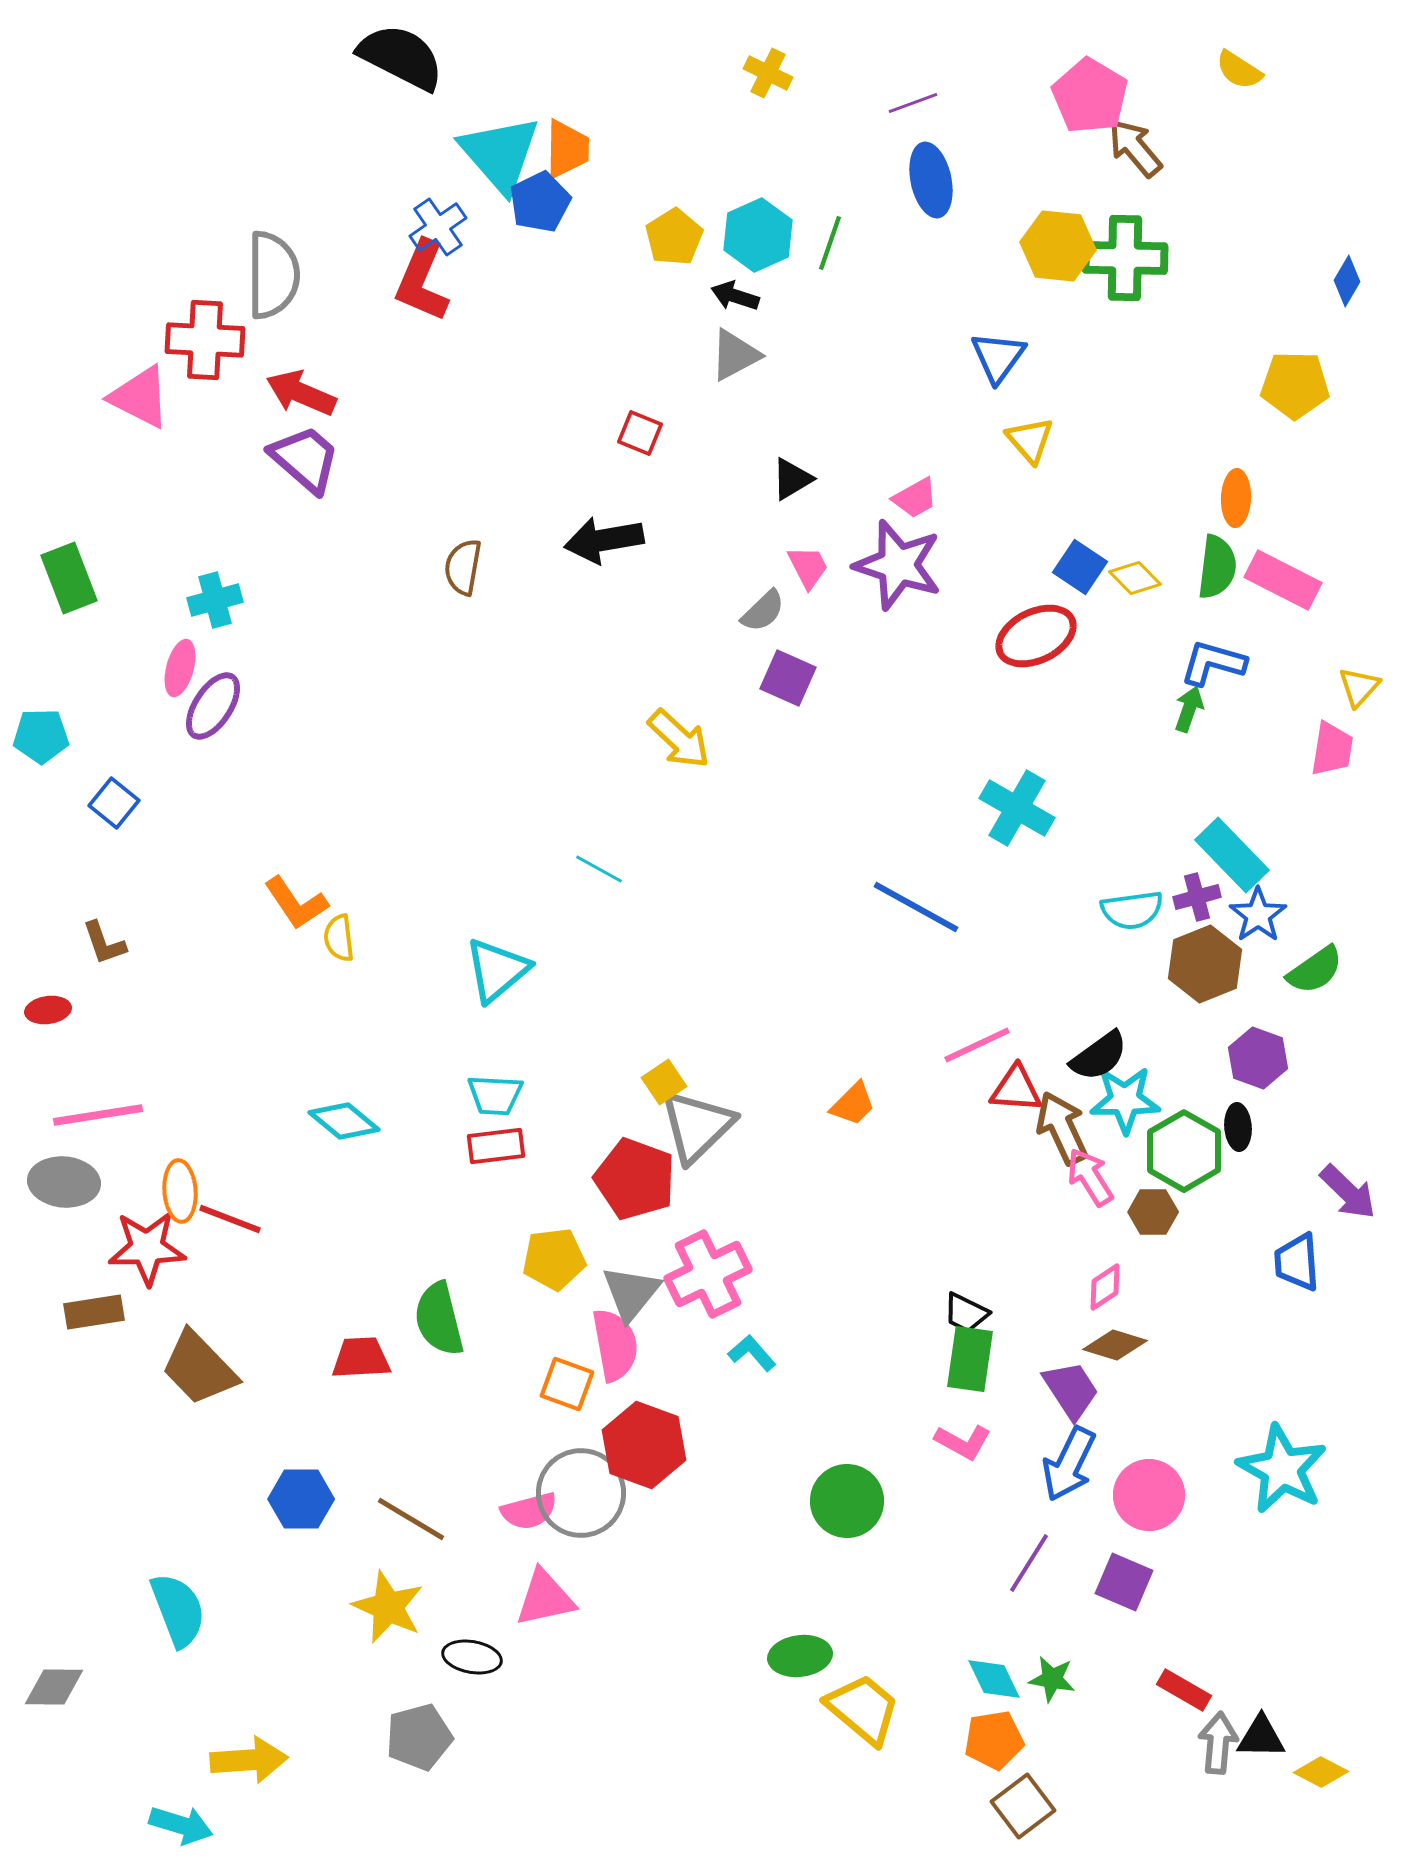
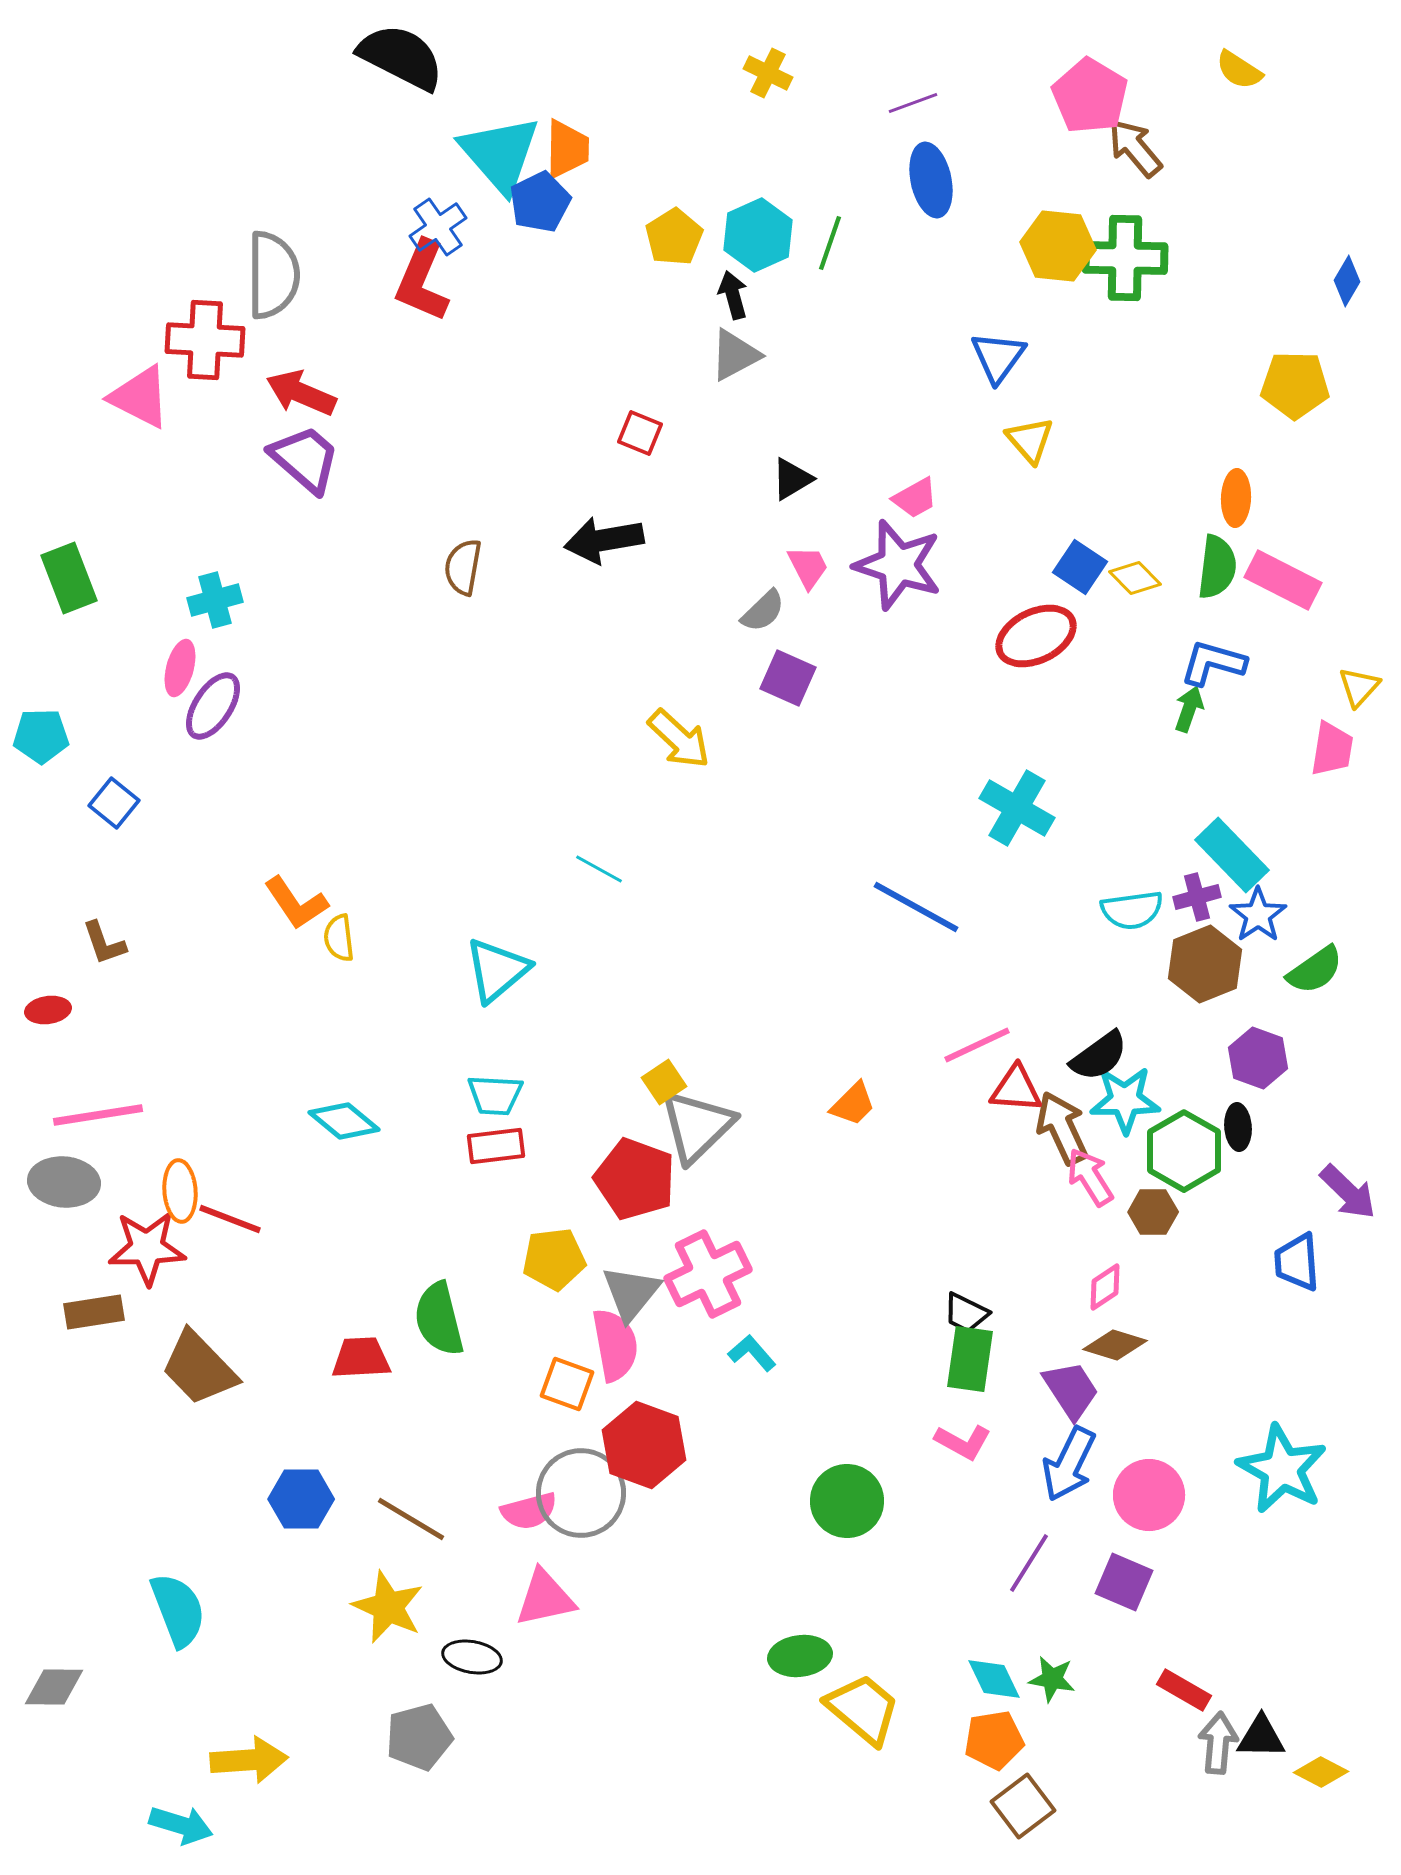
black arrow at (735, 296): moved 2 px left, 1 px up; rotated 57 degrees clockwise
